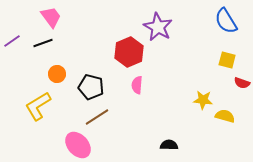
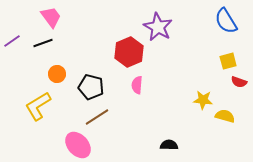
yellow square: moved 1 px right, 1 px down; rotated 30 degrees counterclockwise
red semicircle: moved 3 px left, 1 px up
